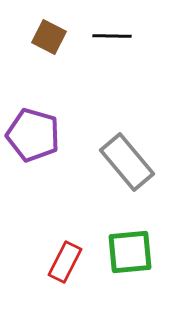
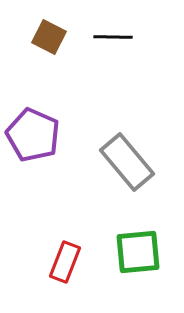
black line: moved 1 px right, 1 px down
purple pentagon: rotated 8 degrees clockwise
green square: moved 8 px right
red rectangle: rotated 6 degrees counterclockwise
